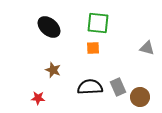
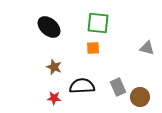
brown star: moved 1 px right, 3 px up
black semicircle: moved 8 px left, 1 px up
red star: moved 16 px right
